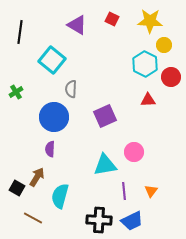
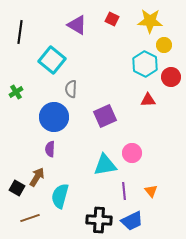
pink circle: moved 2 px left, 1 px down
orange triangle: rotated 16 degrees counterclockwise
brown line: moved 3 px left; rotated 48 degrees counterclockwise
